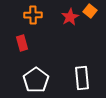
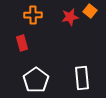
red star: rotated 18 degrees clockwise
